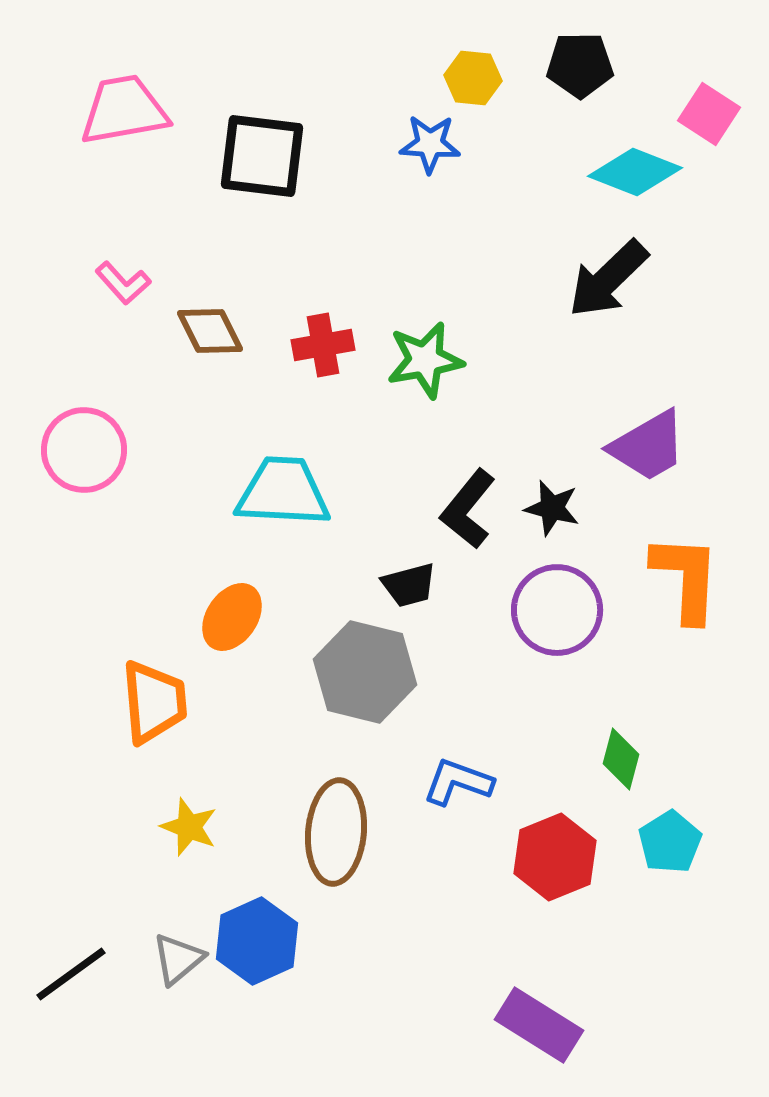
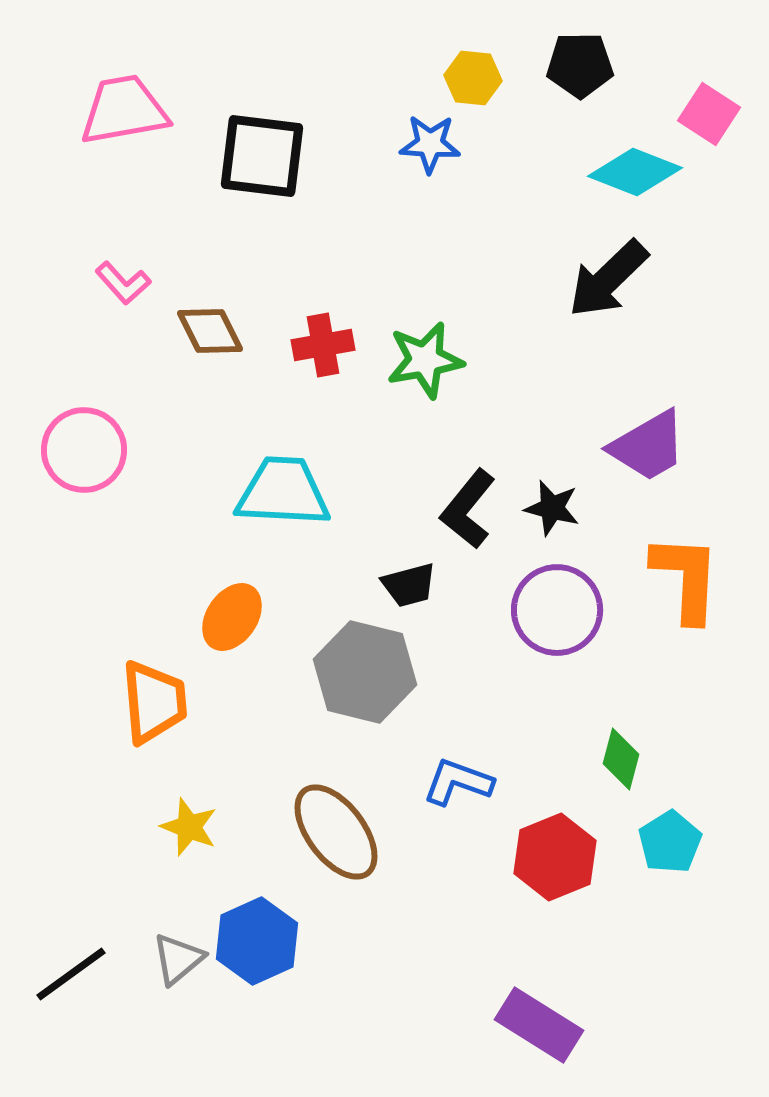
brown ellipse: rotated 42 degrees counterclockwise
